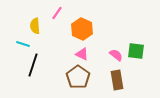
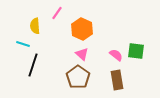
pink triangle: rotated 16 degrees clockwise
